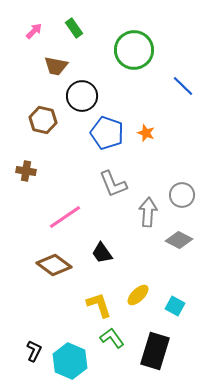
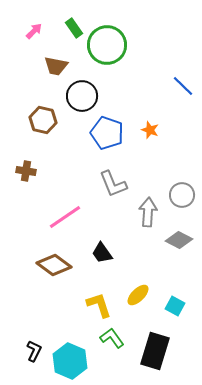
green circle: moved 27 px left, 5 px up
orange star: moved 4 px right, 3 px up
